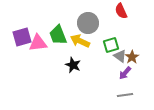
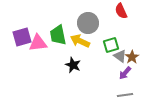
green trapezoid: rotated 10 degrees clockwise
